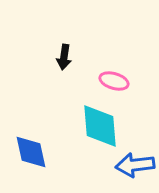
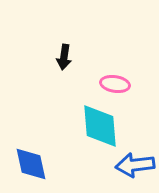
pink ellipse: moved 1 px right, 3 px down; rotated 8 degrees counterclockwise
blue diamond: moved 12 px down
